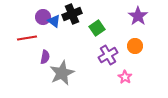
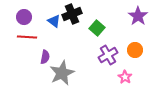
purple circle: moved 19 px left
green square: rotated 14 degrees counterclockwise
red line: moved 1 px up; rotated 12 degrees clockwise
orange circle: moved 4 px down
